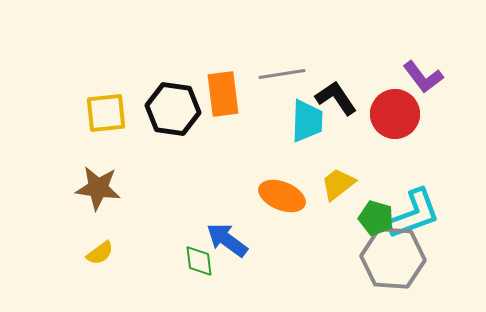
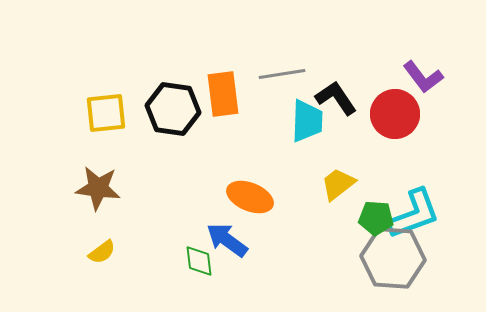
orange ellipse: moved 32 px left, 1 px down
green pentagon: rotated 12 degrees counterclockwise
yellow semicircle: moved 2 px right, 1 px up
